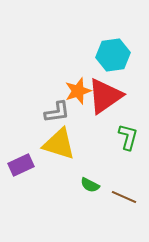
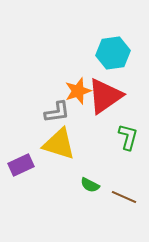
cyan hexagon: moved 2 px up
